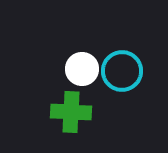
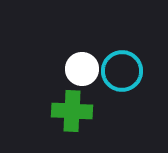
green cross: moved 1 px right, 1 px up
